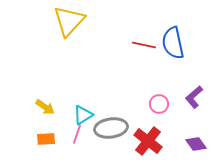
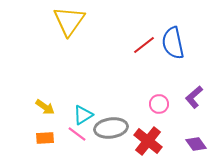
yellow triangle: rotated 8 degrees counterclockwise
red line: rotated 50 degrees counterclockwise
pink line: rotated 72 degrees counterclockwise
orange rectangle: moved 1 px left, 1 px up
